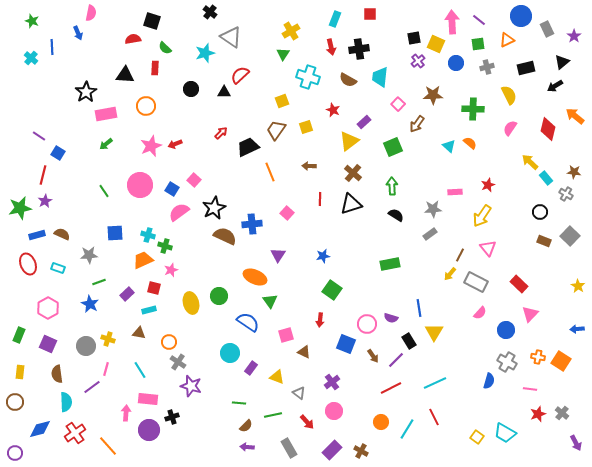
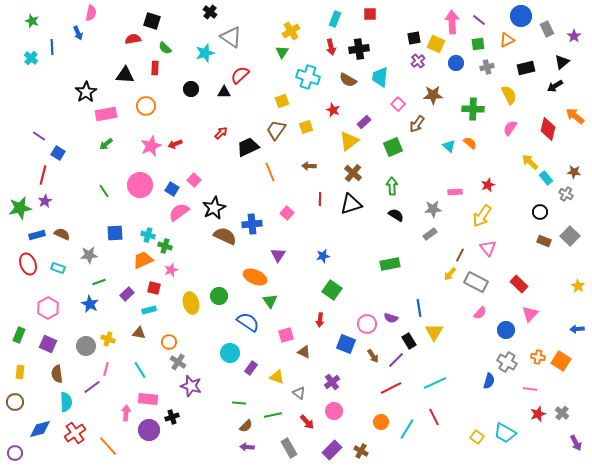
green triangle at (283, 54): moved 1 px left, 2 px up
